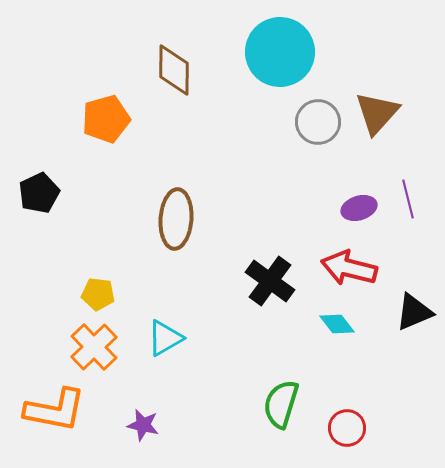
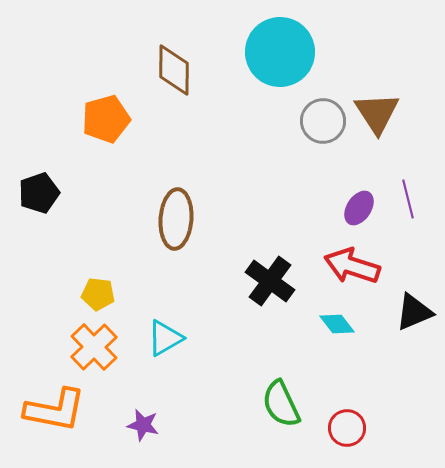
brown triangle: rotated 15 degrees counterclockwise
gray circle: moved 5 px right, 1 px up
black pentagon: rotated 6 degrees clockwise
purple ellipse: rotated 40 degrees counterclockwise
red arrow: moved 3 px right, 2 px up; rotated 4 degrees clockwise
green semicircle: rotated 42 degrees counterclockwise
